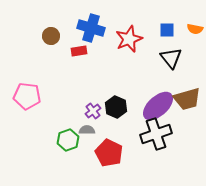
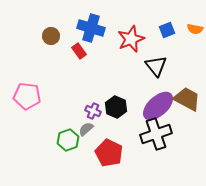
blue square: rotated 21 degrees counterclockwise
red star: moved 2 px right
red rectangle: rotated 63 degrees clockwise
black triangle: moved 15 px left, 8 px down
brown trapezoid: rotated 136 degrees counterclockwise
purple cross: rotated 28 degrees counterclockwise
gray semicircle: moved 1 px left, 1 px up; rotated 42 degrees counterclockwise
